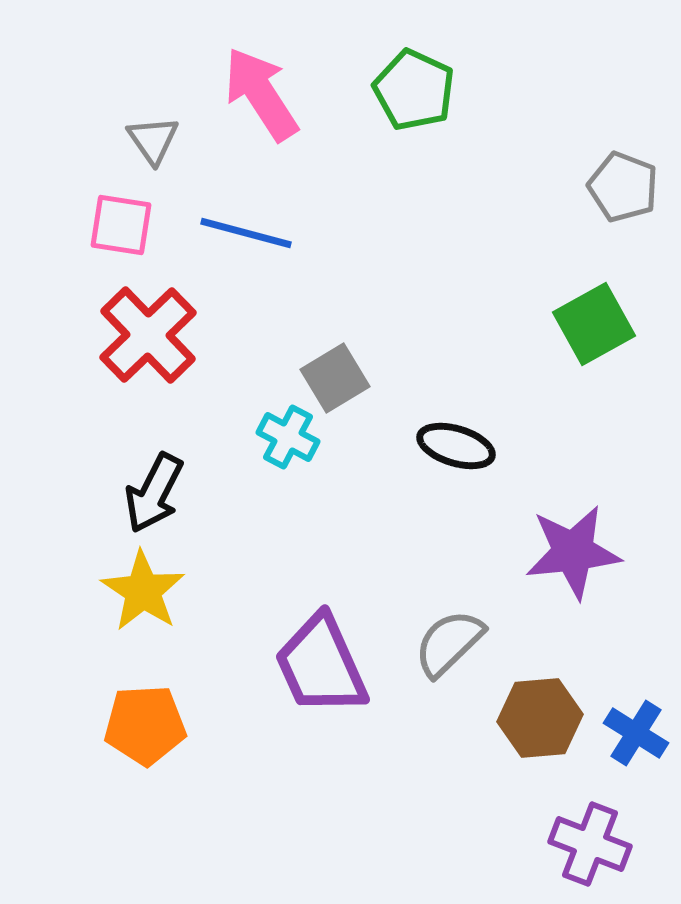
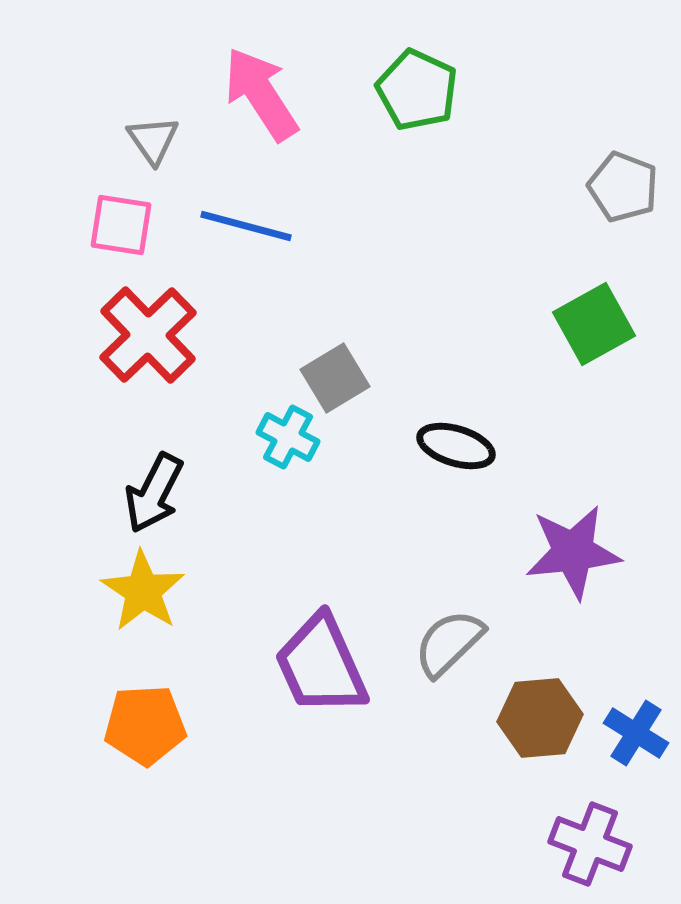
green pentagon: moved 3 px right
blue line: moved 7 px up
